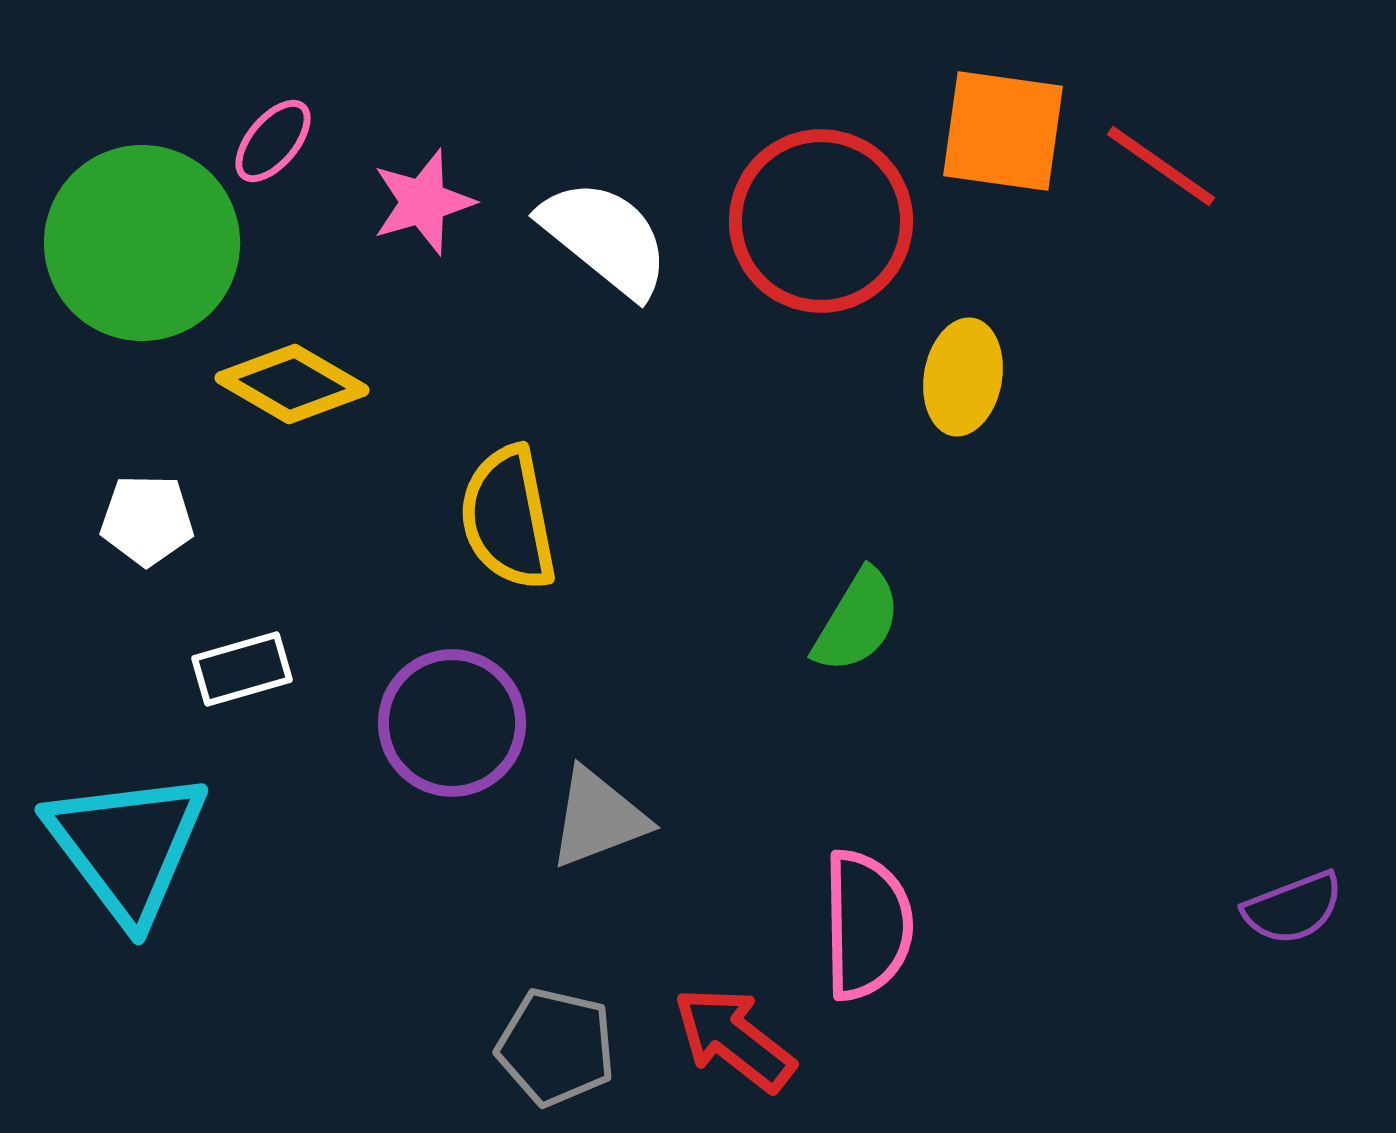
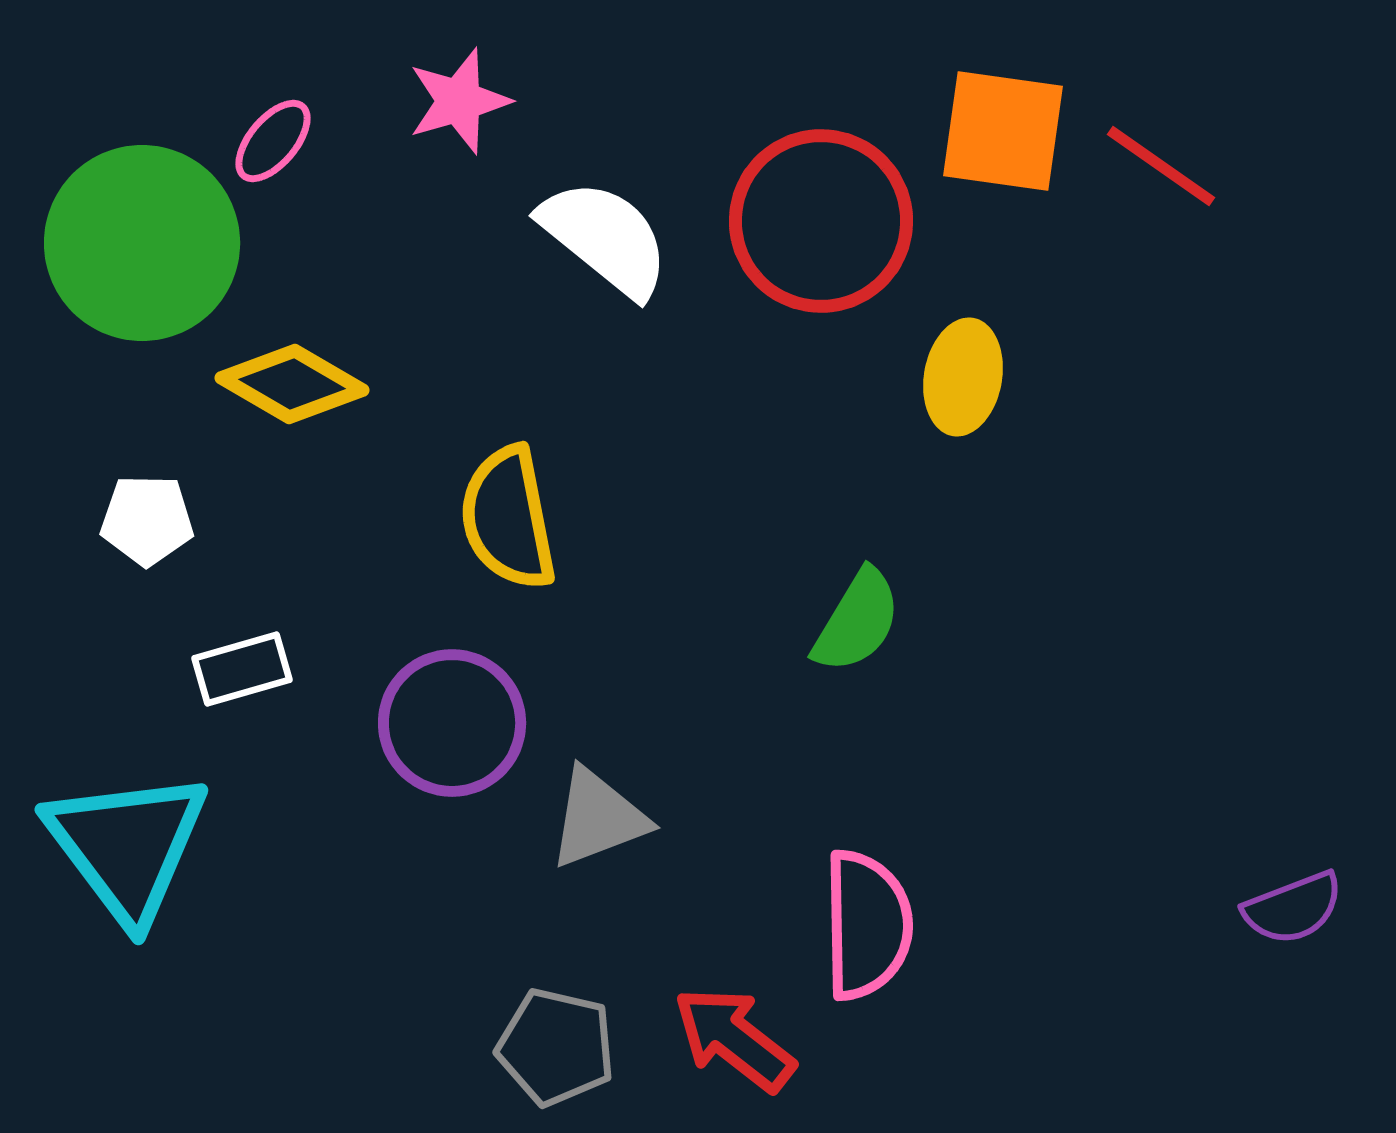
pink star: moved 36 px right, 101 px up
